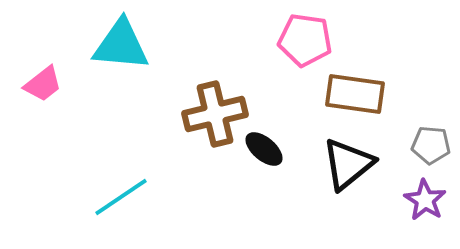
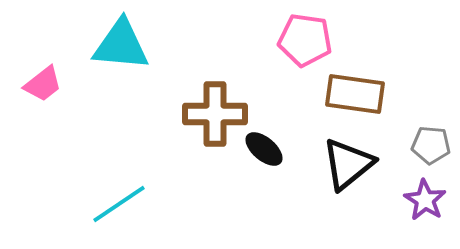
brown cross: rotated 14 degrees clockwise
cyan line: moved 2 px left, 7 px down
